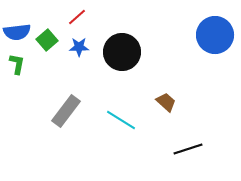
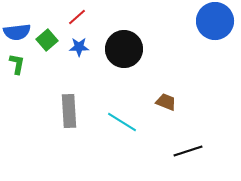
blue circle: moved 14 px up
black circle: moved 2 px right, 3 px up
brown trapezoid: rotated 20 degrees counterclockwise
gray rectangle: moved 3 px right; rotated 40 degrees counterclockwise
cyan line: moved 1 px right, 2 px down
black line: moved 2 px down
